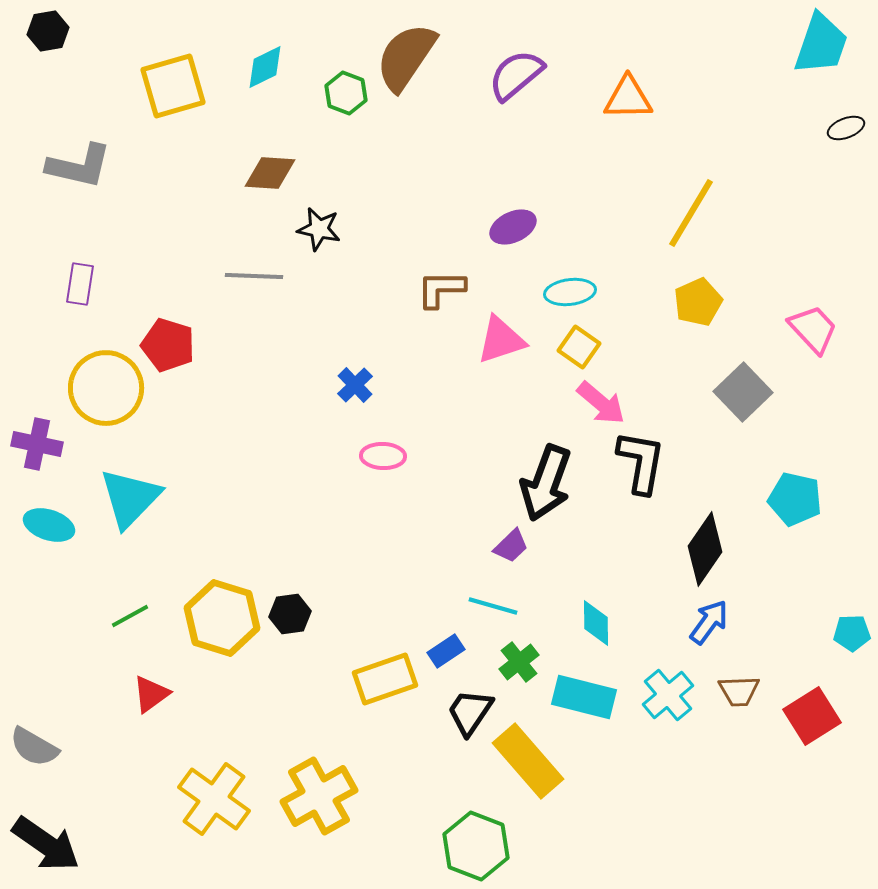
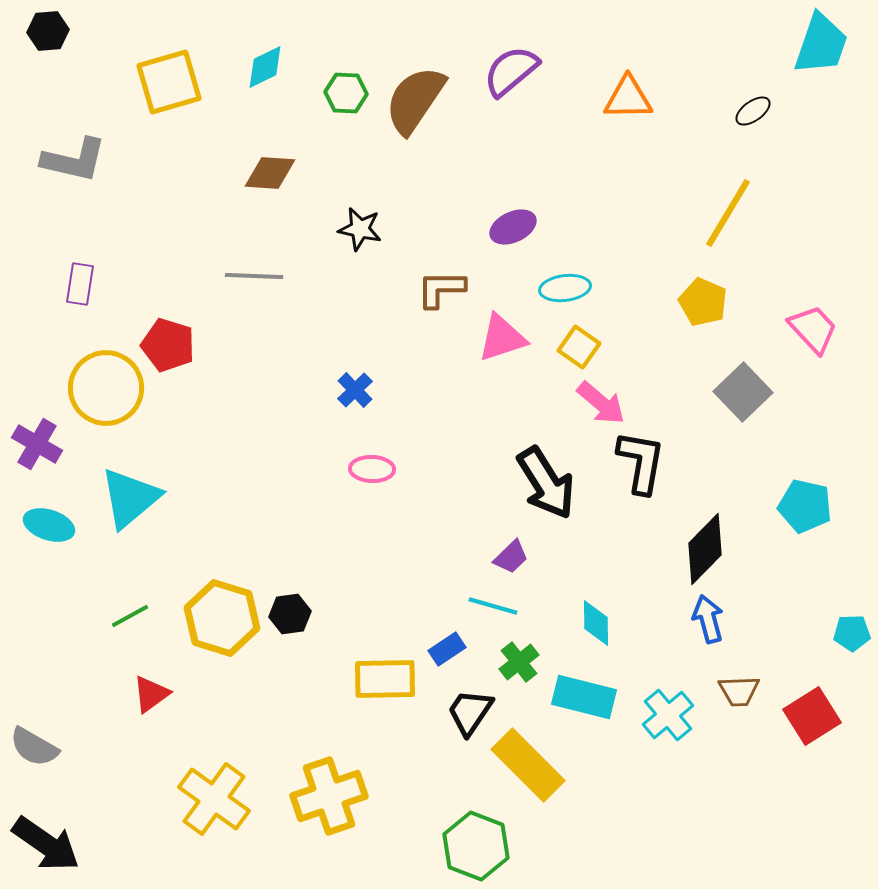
black hexagon at (48, 31): rotated 6 degrees clockwise
brown semicircle at (406, 57): moved 9 px right, 43 px down
purple semicircle at (516, 75): moved 5 px left, 4 px up
yellow square at (173, 86): moved 4 px left, 4 px up
green hexagon at (346, 93): rotated 18 degrees counterclockwise
black ellipse at (846, 128): moved 93 px left, 17 px up; rotated 15 degrees counterclockwise
gray L-shape at (79, 166): moved 5 px left, 6 px up
yellow line at (691, 213): moved 37 px right
black star at (319, 229): moved 41 px right
cyan ellipse at (570, 292): moved 5 px left, 4 px up
yellow pentagon at (698, 302): moved 5 px right; rotated 24 degrees counterclockwise
pink triangle at (501, 340): moved 1 px right, 2 px up
blue cross at (355, 385): moved 5 px down
purple cross at (37, 444): rotated 18 degrees clockwise
pink ellipse at (383, 456): moved 11 px left, 13 px down
black arrow at (546, 483): rotated 52 degrees counterclockwise
cyan triangle at (130, 498): rotated 6 degrees clockwise
cyan pentagon at (795, 499): moved 10 px right, 7 px down
purple trapezoid at (511, 546): moved 11 px down
black diamond at (705, 549): rotated 10 degrees clockwise
blue arrow at (709, 622): moved 1 px left, 3 px up; rotated 51 degrees counterclockwise
blue rectangle at (446, 651): moved 1 px right, 2 px up
yellow rectangle at (385, 679): rotated 18 degrees clockwise
cyan cross at (668, 695): moved 20 px down
yellow rectangle at (528, 761): moved 4 px down; rotated 4 degrees counterclockwise
yellow cross at (319, 796): moved 10 px right; rotated 10 degrees clockwise
